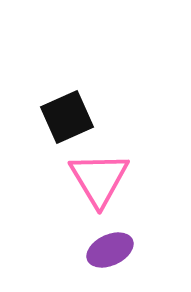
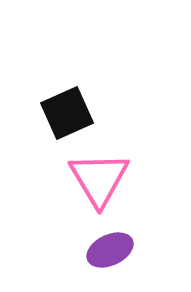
black square: moved 4 px up
